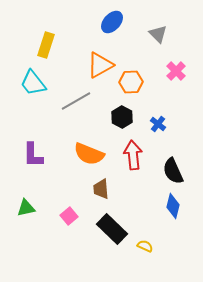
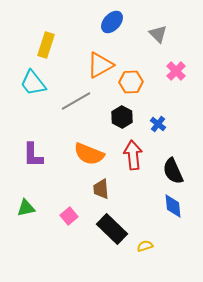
blue diamond: rotated 20 degrees counterclockwise
yellow semicircle: rotated 42 degrees counterclockwise
